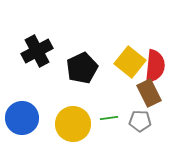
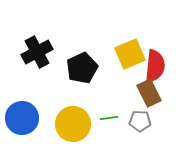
black cross: moved 1 px down
yellow square: moved 8 px up; rotated 28 degrees clockwise
